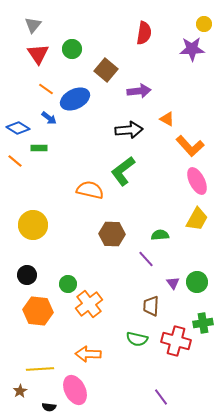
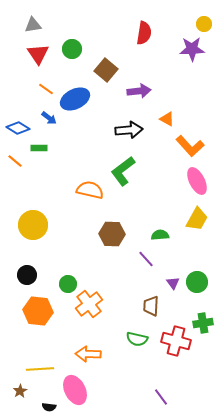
gray triangle at (33, 25): rotated 42 degrees clockwise
